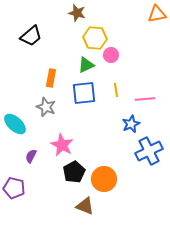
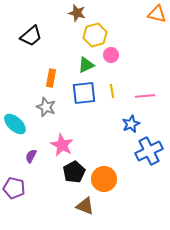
orange triangle: rotated 24 degrees clockwise
yellow hexagon: moved 3 px up; rotated 20 degrees counterclockwise
yellow line: moved 4 px left, 1 px down
pink line: moved 3 px up
